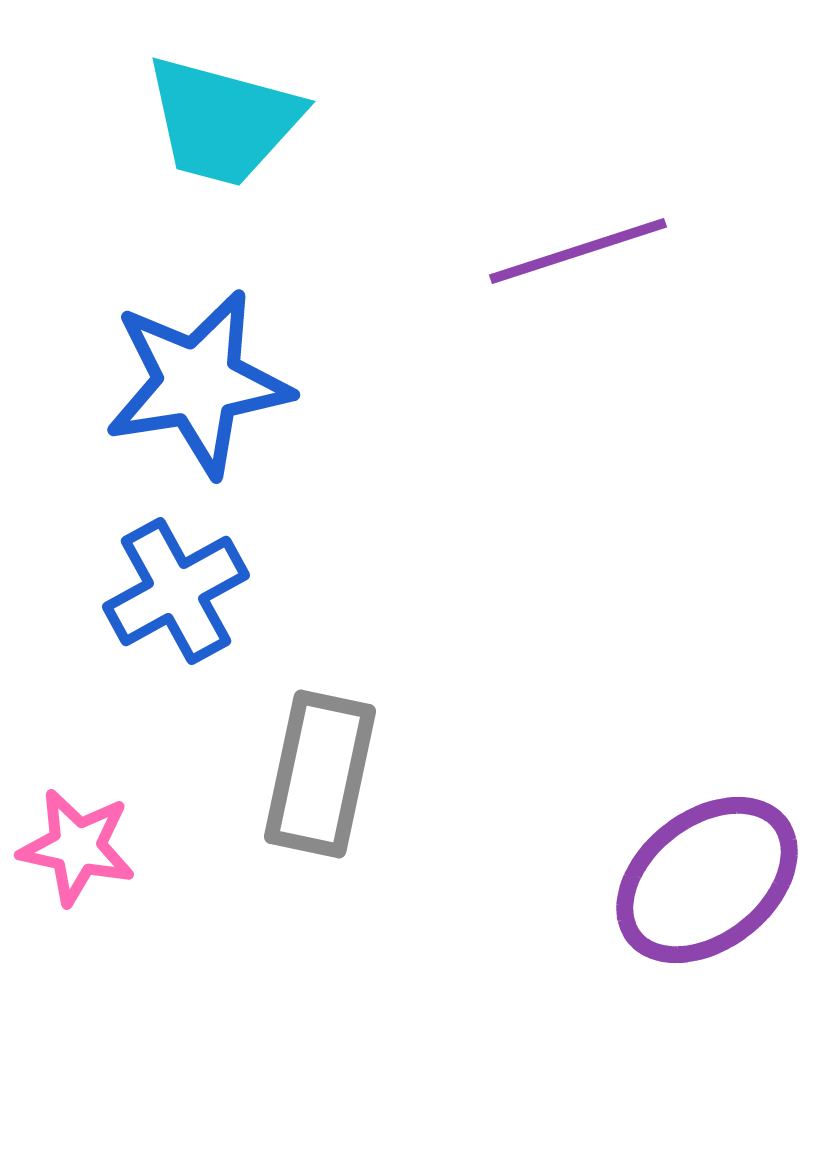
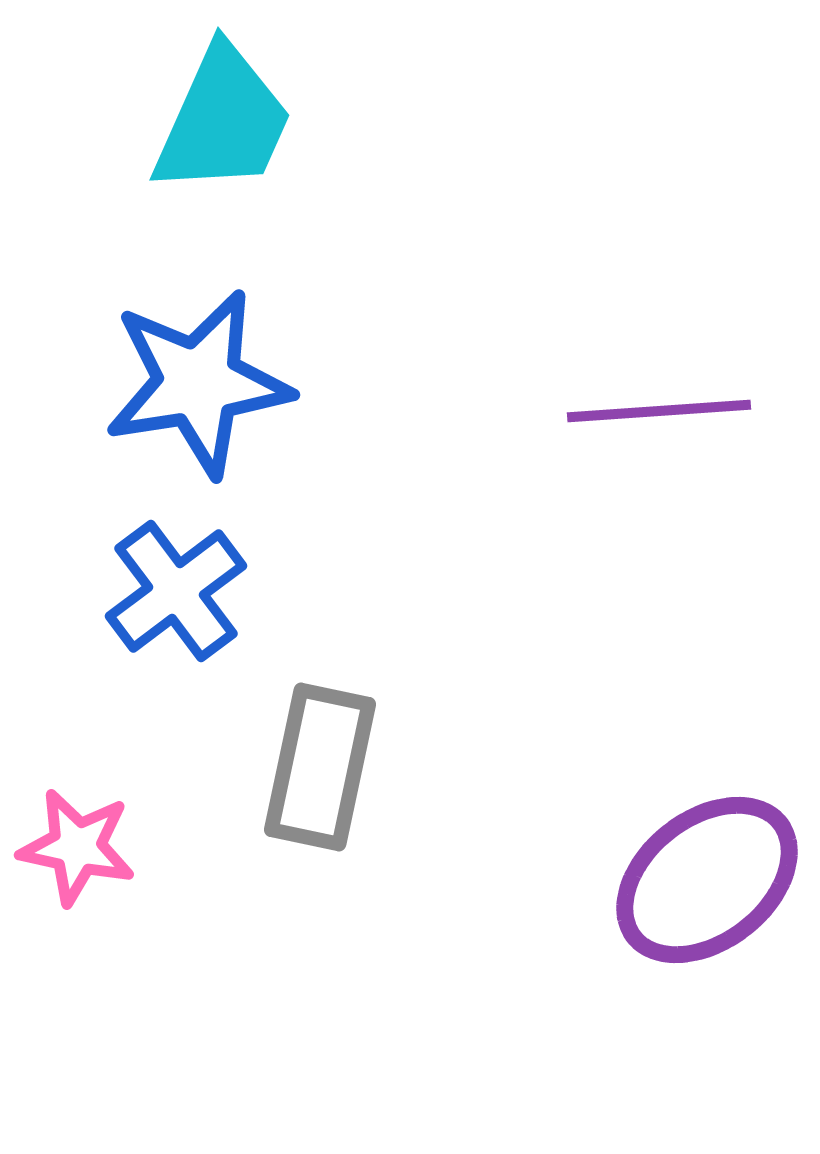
cyan trapezoid: rotated 81 degrees counterclockwise
purple line: moved 81 px right, 160 px down; rotated 14 degrees clockwise
blue cross: rotated 8 degrees counterclockwise
gray rectangle: moved 7 px up
